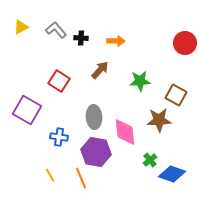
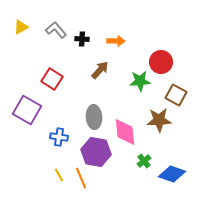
black cross: moved 1 px right, 1 px down
red circle: moved 24 px left, 19 px down
red square: moved 7 px left, 2 px up
green cross: moved 6 px left, 1 px down
yellow line: moved 9 px right
